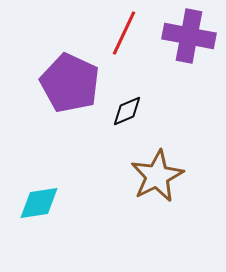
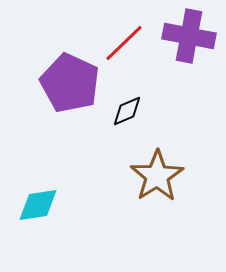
red line: moved 10 px down; rotated 21 degrees clockwise
brown star: rotated 6 degrees counterclockwise
cyan diamond: moved 1 px left, 2 px down
